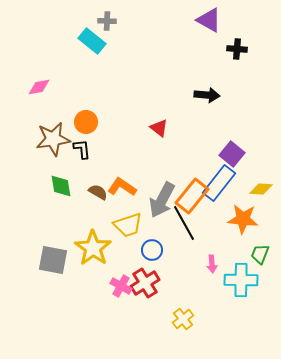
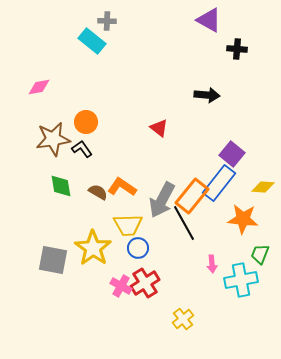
black L-shape: rotated 30 degrees counterclockwise
yellow diamond: moved 2 px right, 2 px up
yellow trapezoid: rotated 16 degrees clockwise
blue circle: moved 14 px left, 2 px up
cyan cross: rotated 12 degrees counterclockwise
